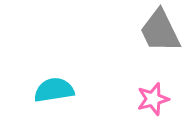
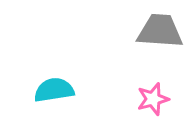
gray trapezoid: rotated 120 degrees clockwise
